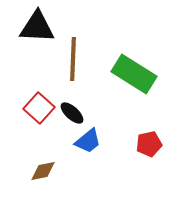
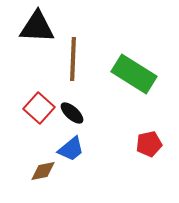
blue trapezoid: moved 17 px left, 8 px down
